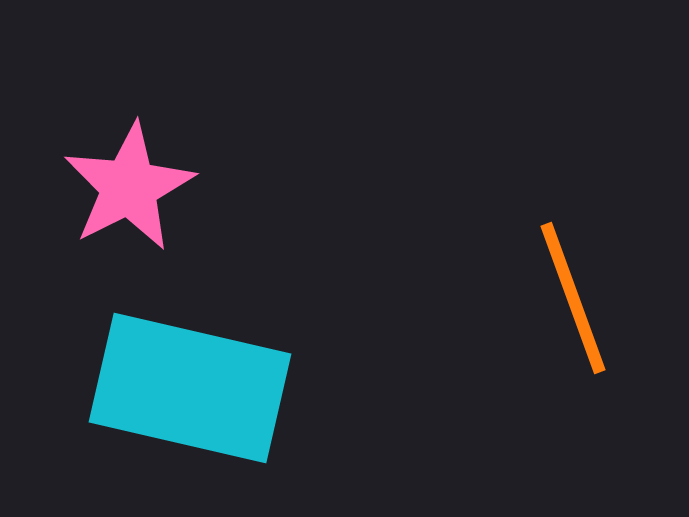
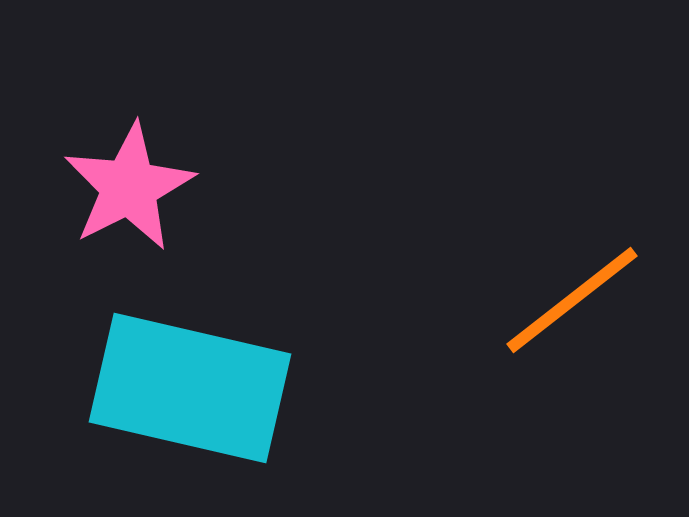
orange line: moved 1 px left, 2 px down; rotated 72 degrees clockwise
